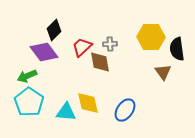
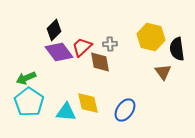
yellow hexagon: rotated 12 degrees clockwise
purple diamond: moved 15 px right
green arrow: moved 1 px left, 2 px down
